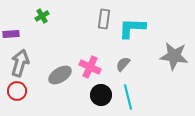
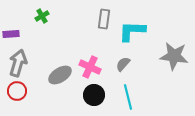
cyan L-shape: moved 3 px down
gray arrow: moved 2 px left
black circle: moved 7 px left
